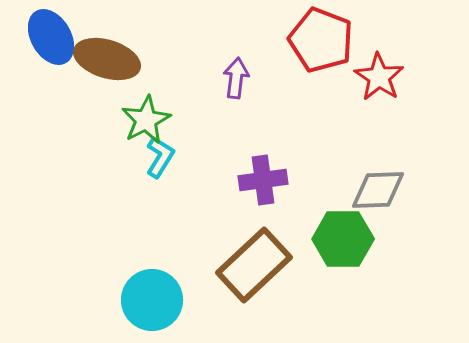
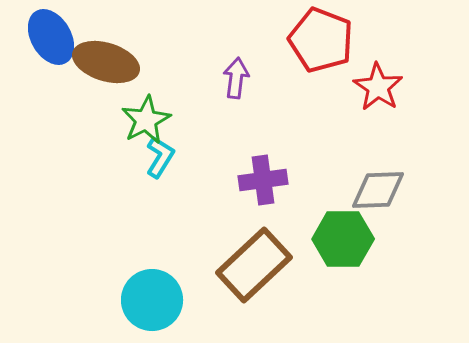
brown ellipse: moved 1 px left, 3 px down
red star: moved 1 px left, 10 px down
